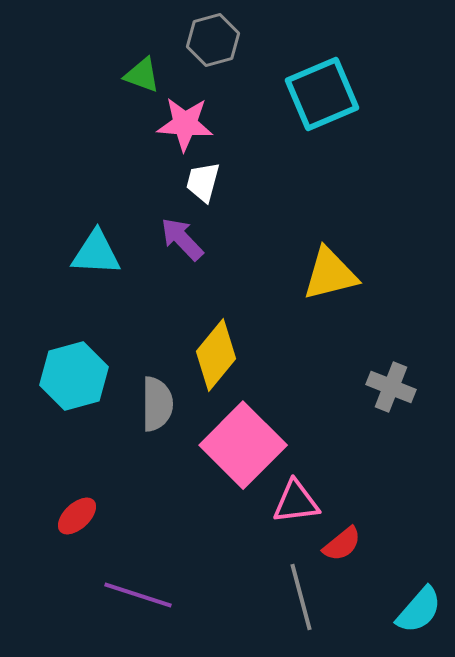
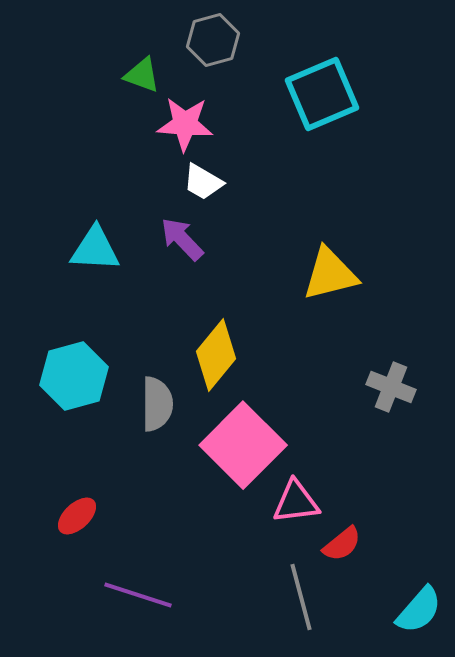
white trapezoid: rotated 75 degrees counterclockwise
cyan triangle: moved 1 px left, 4 px up
